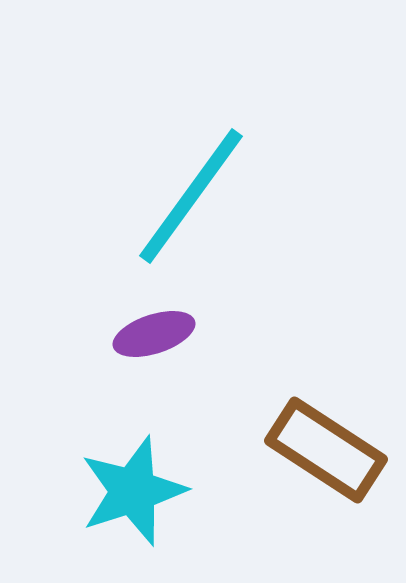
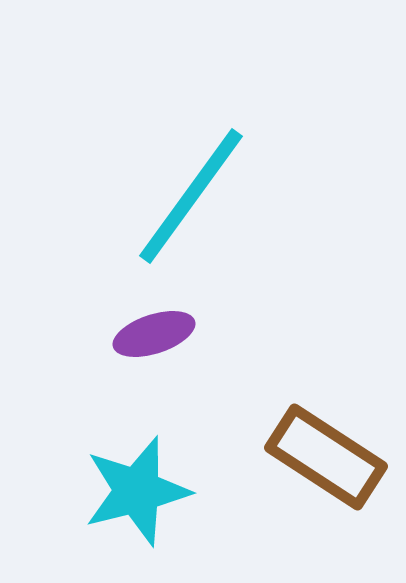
brown rectangle: moved 7 px down
cyan star: moved 4 px right; rotated 4 degrees clockwise
